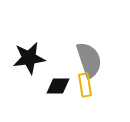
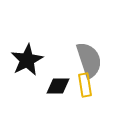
black star: moved 2 px left, 2 px down; rotated 20 degrees counterclockwise
